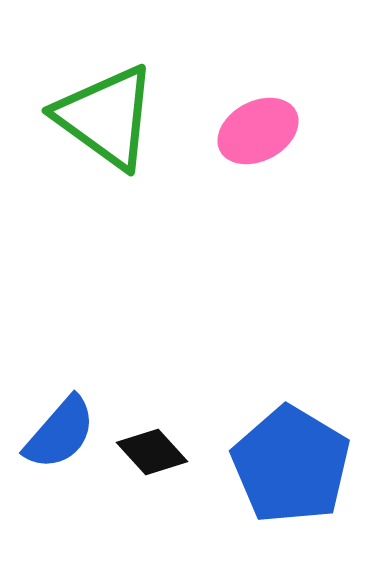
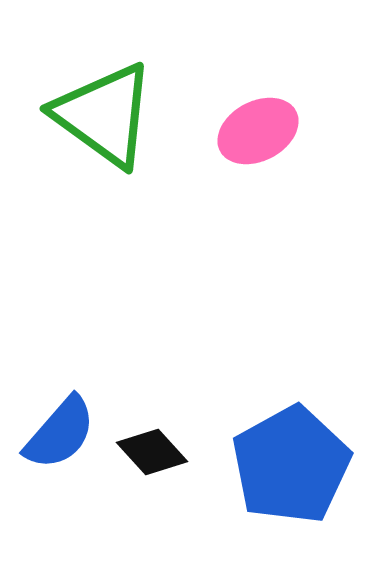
green triangle: moved 2 px left, 2 px up
blue pentagon: rotated 12 degrees clockwise
